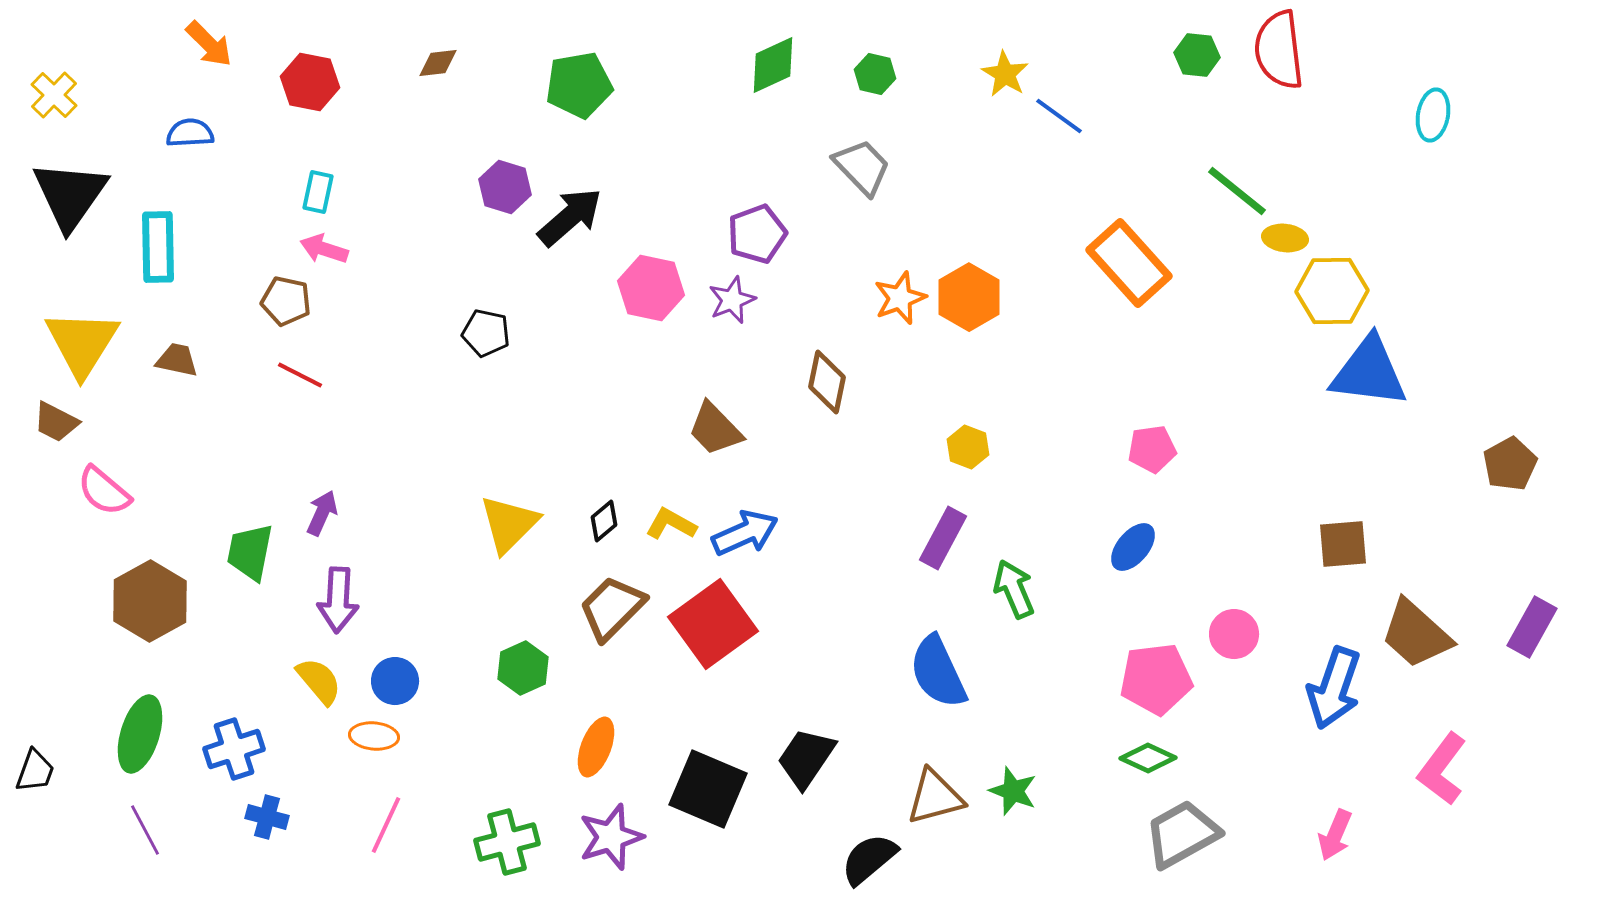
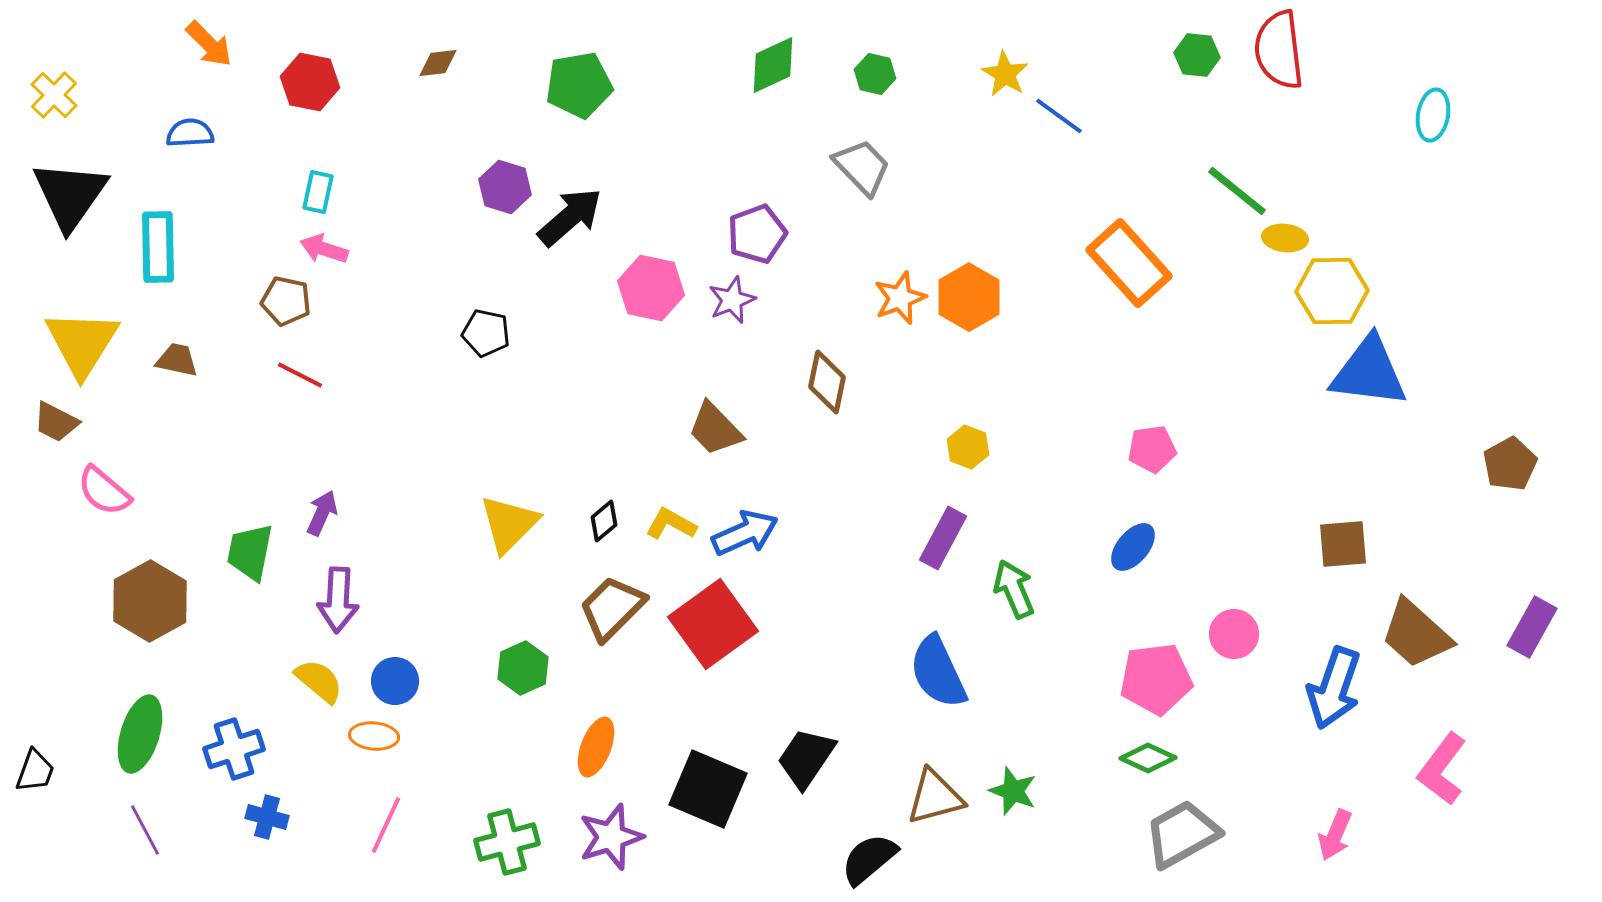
yellow semicircle at (319, 681): rotated 10 degrees counterclockwise
